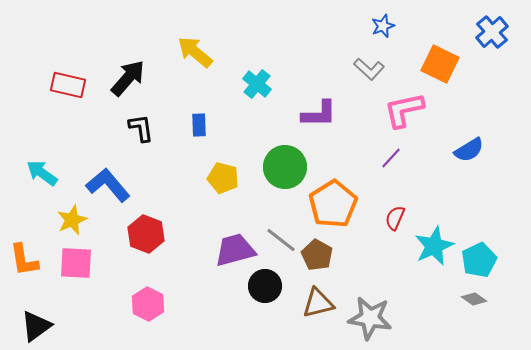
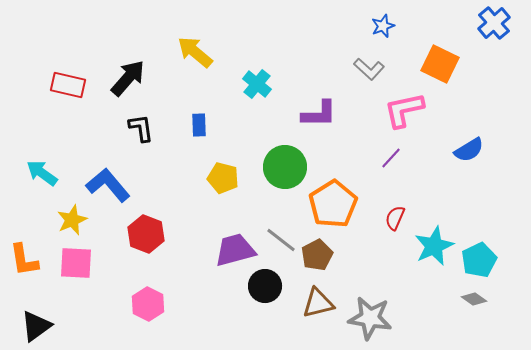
blue cross: moved 2 px right, 9 px up
brown pentagon: rotated 16 degrees clockwise
